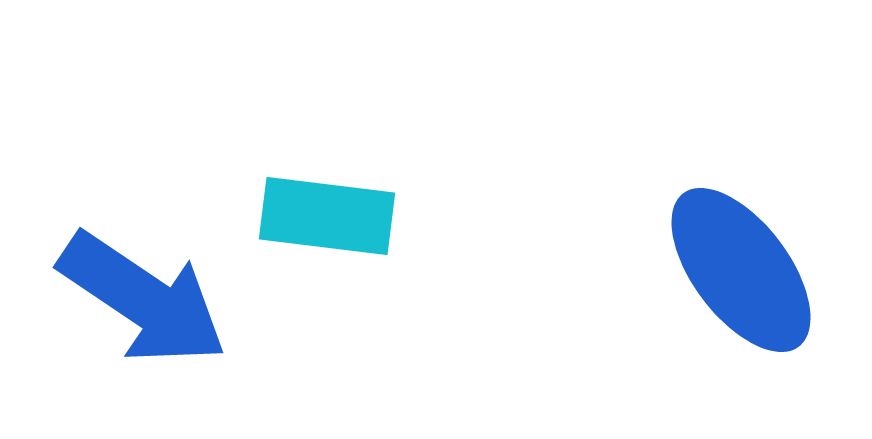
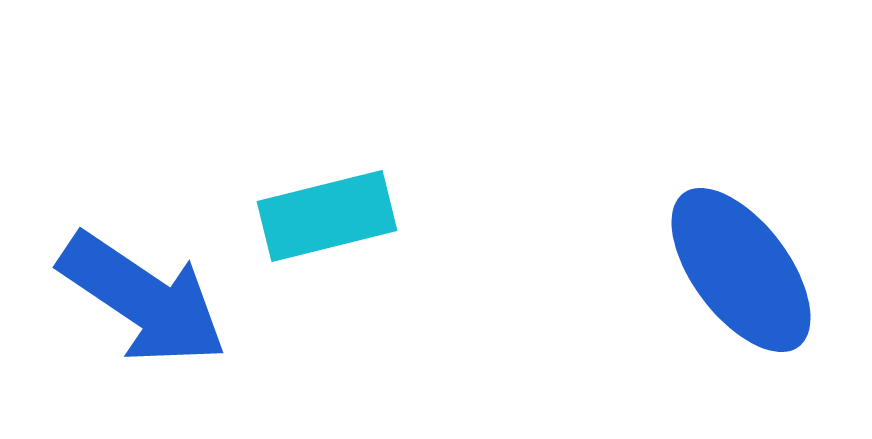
cyan rectangle: rotated 21 degrees counterclockwise
